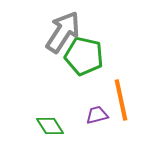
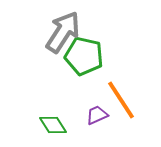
orange line: rotated 21 degrees counterclockwise
purple trapezoid: rotated 10 degrees counterclockwise
green diamond: moved 3 px right, 1 px up
